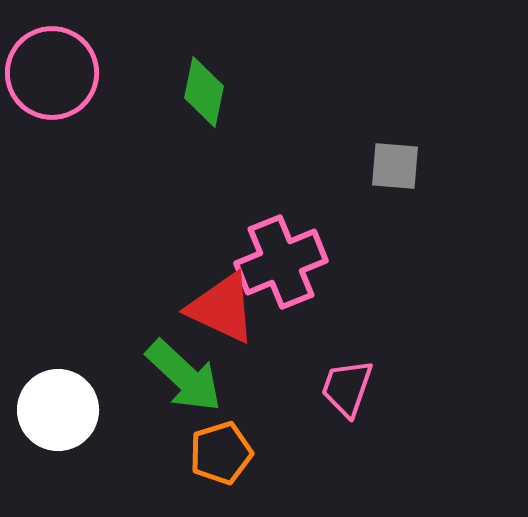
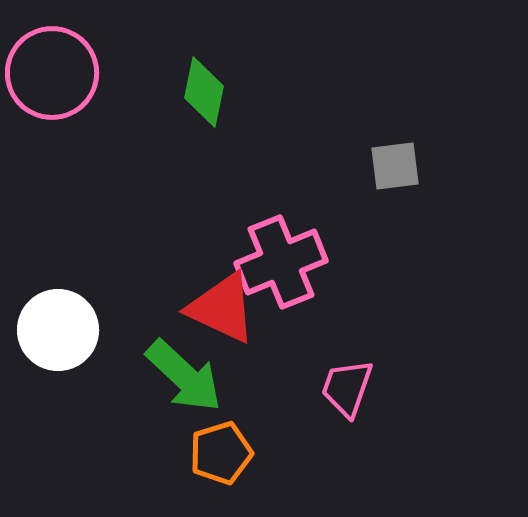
gray square: rotated 12 degrees counterclockwise
white circle: moved 80 px up
